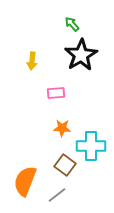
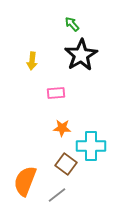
brown square: moved 1 px right, 1 px up
